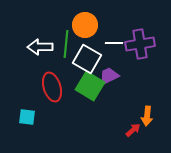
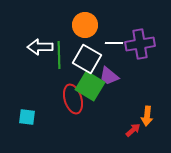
green line: moved 7 px left, 11 px down; rotated 8 degrees counterclockwise
purple trapezoid: rotated 115 degrees counterclockwise
red ellipse: moved 21 px right, 12 px down
